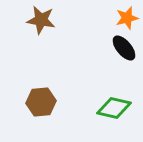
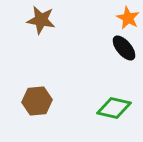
orange star: moved 1 px right; rotated 30 degrees counterclockwise
brown hexagon: moved 4 px left, 1 px up
